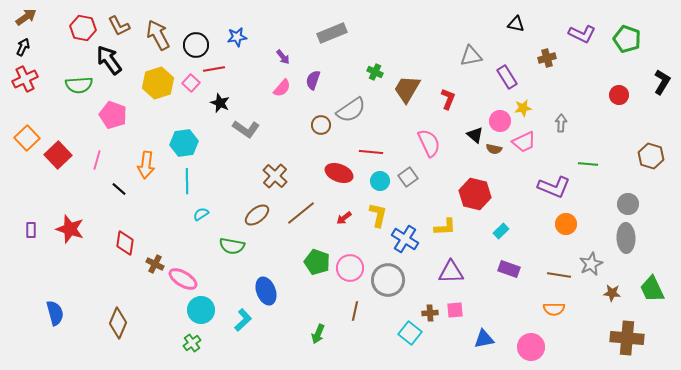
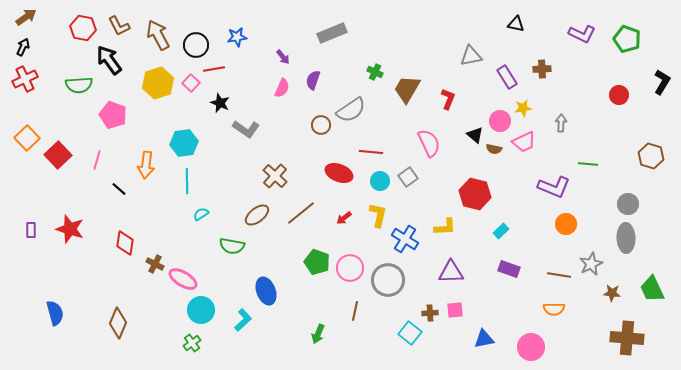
brown cross at (547, 58): moved 5 px left, 11 px down; rotated 12 degrees clockwise
pink semicircle at (282, 88): rotated 18 degrees counterclockwise
